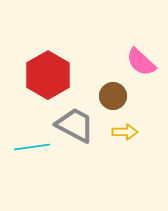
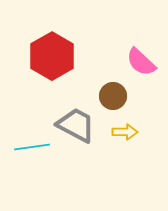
red hexagon: moved 4 px right, 19 px up
gray trapezoid: moved 1 px right
